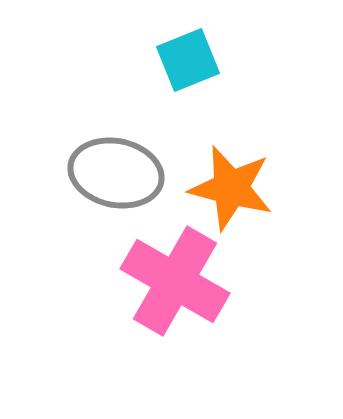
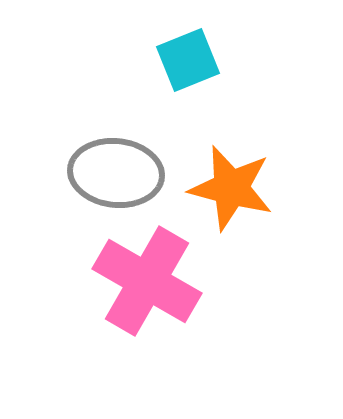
gray ellipse: rotated 6 degrees counterclockwise
pink cross: moved 28 px left
